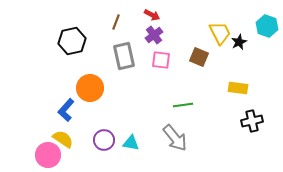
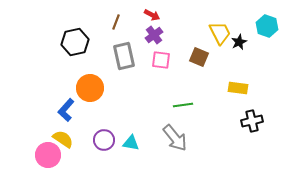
black hexagon: moved 3 px right, 1 px down
